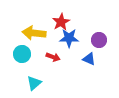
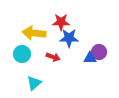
red star: rotated 30 degrees clockwise
purple circle: moved 12 px down
blue triangle: moved 1 px right, 1 px up; rotated 24 degrees counterclockwise
